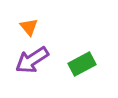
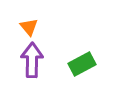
purple arrow: rotated 124 degrees clockwise
